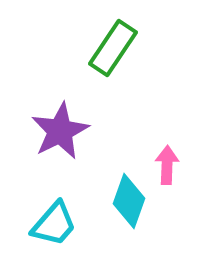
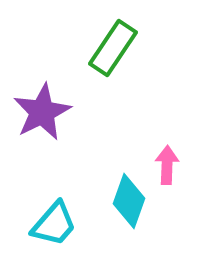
purple star: moved 18 px left, 19 px up
